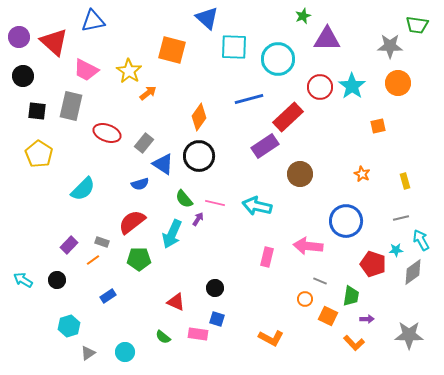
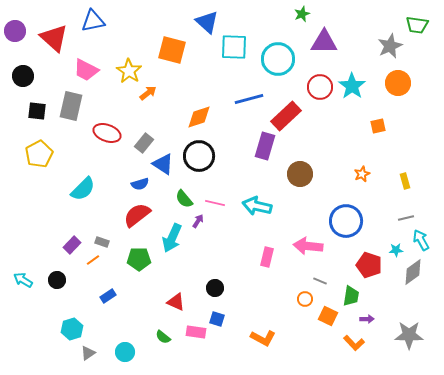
green star at (303, 16): moved 1 px left, 2 px up
blue triangle at (207, 18): moved 4 px down
purple circle at (19, 37): moved 4 px left, 6 px up
purple triangle at (327, 39): moved 3 px left, 3 px down
red triangle at (54, 42): moved 4 px up
gray star at (390, 46): rotated 25 degrees counterclockwise
orange diamond at (199, 117): rotated 36 degrees clockwise
red rectangle at (288, 117): moved 2 px left, 1 px up
purple rectangle at (265, 146): rotated 40 degrees counterclockwise
yellow pentagon at (39, 154): rotated 12 degrees clockwise
orange star at (362, 174): rotated 21 degrees clockwise
gray line at (401, 218): moved 5 px right
purple arrow at (198, 219): moved 2 px down
red semicircle at (132, 222): moved 5 px right, 7 px up
cyan arrow at (172, 234): moved 4 px down
purple rectangle at (69, 245): moved 3 px right
red pentagon at (373, 264): moved 4 px left, 1 px down
cyan hexagon at (69, 326): moved 3 px right, 3 px down
pink rectangle at (198, 334): moved 2 px left, 2 px up
orange L-shape at (271, 338): moved 8 px left
